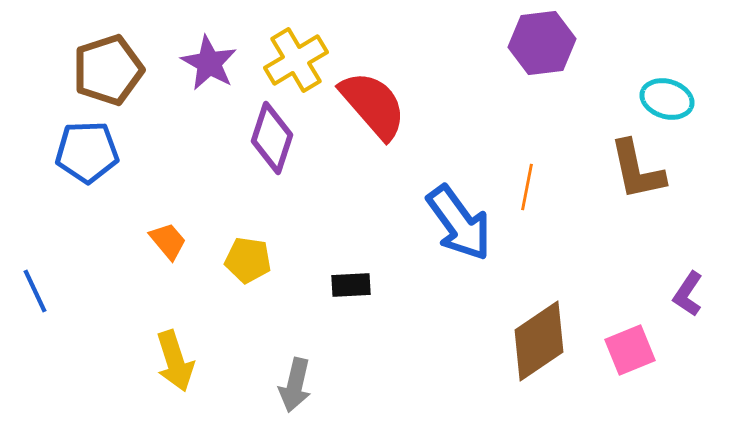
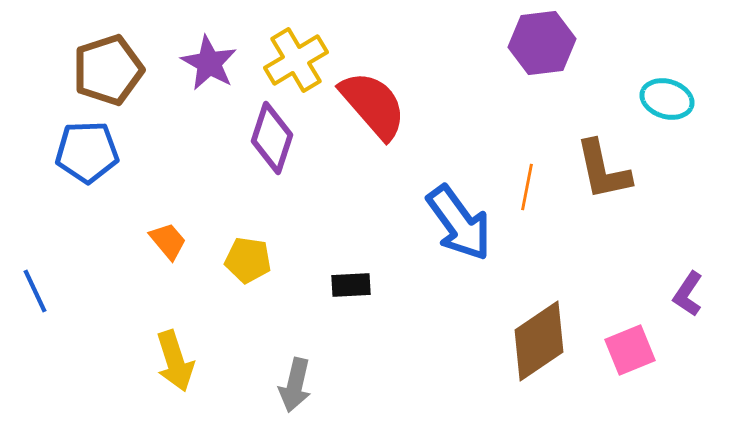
brown L-shape: moved 34 px left
